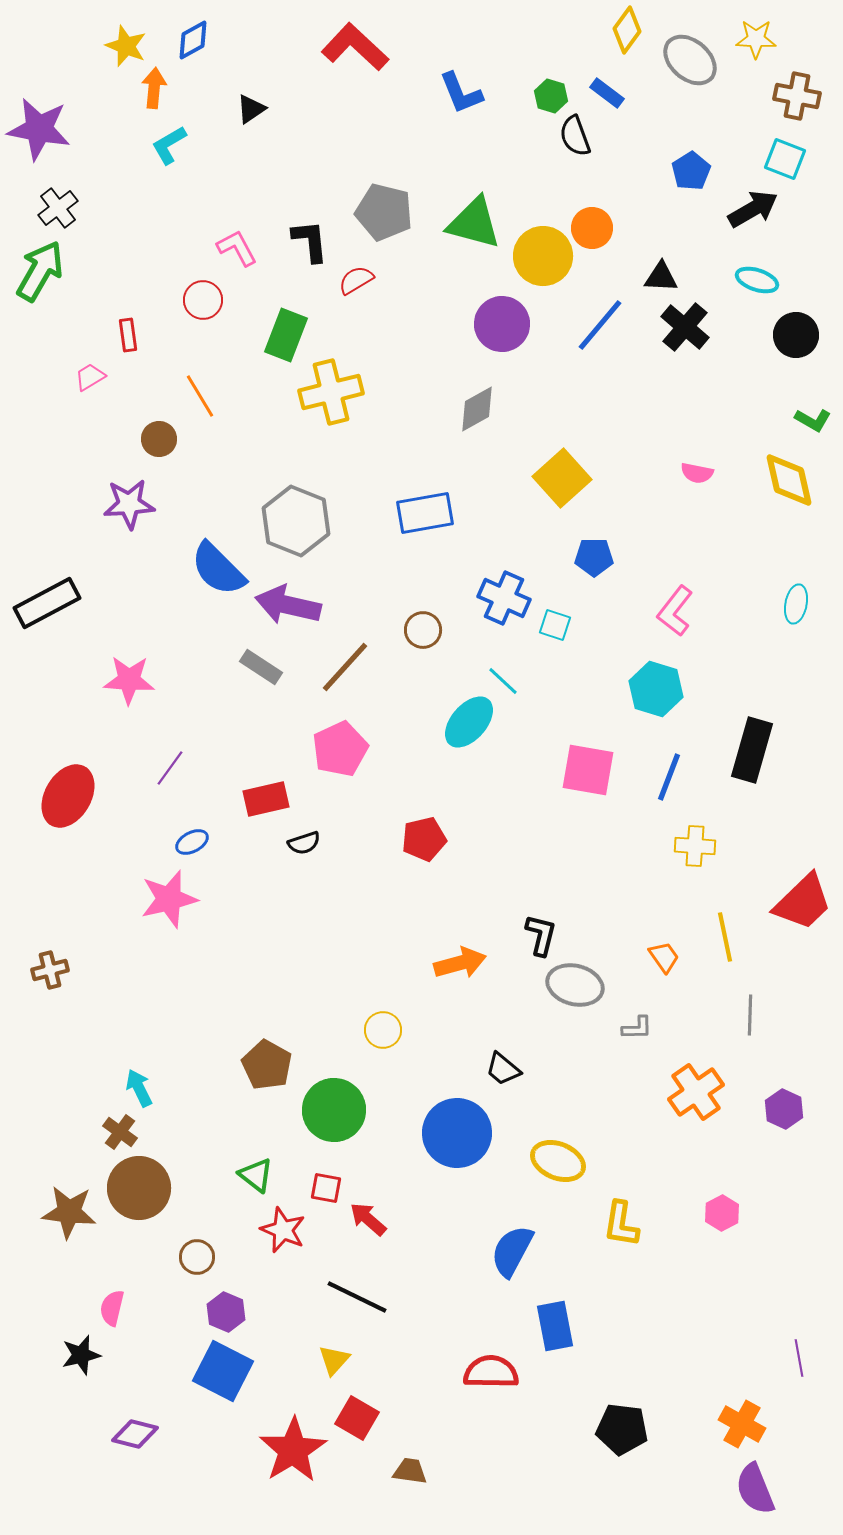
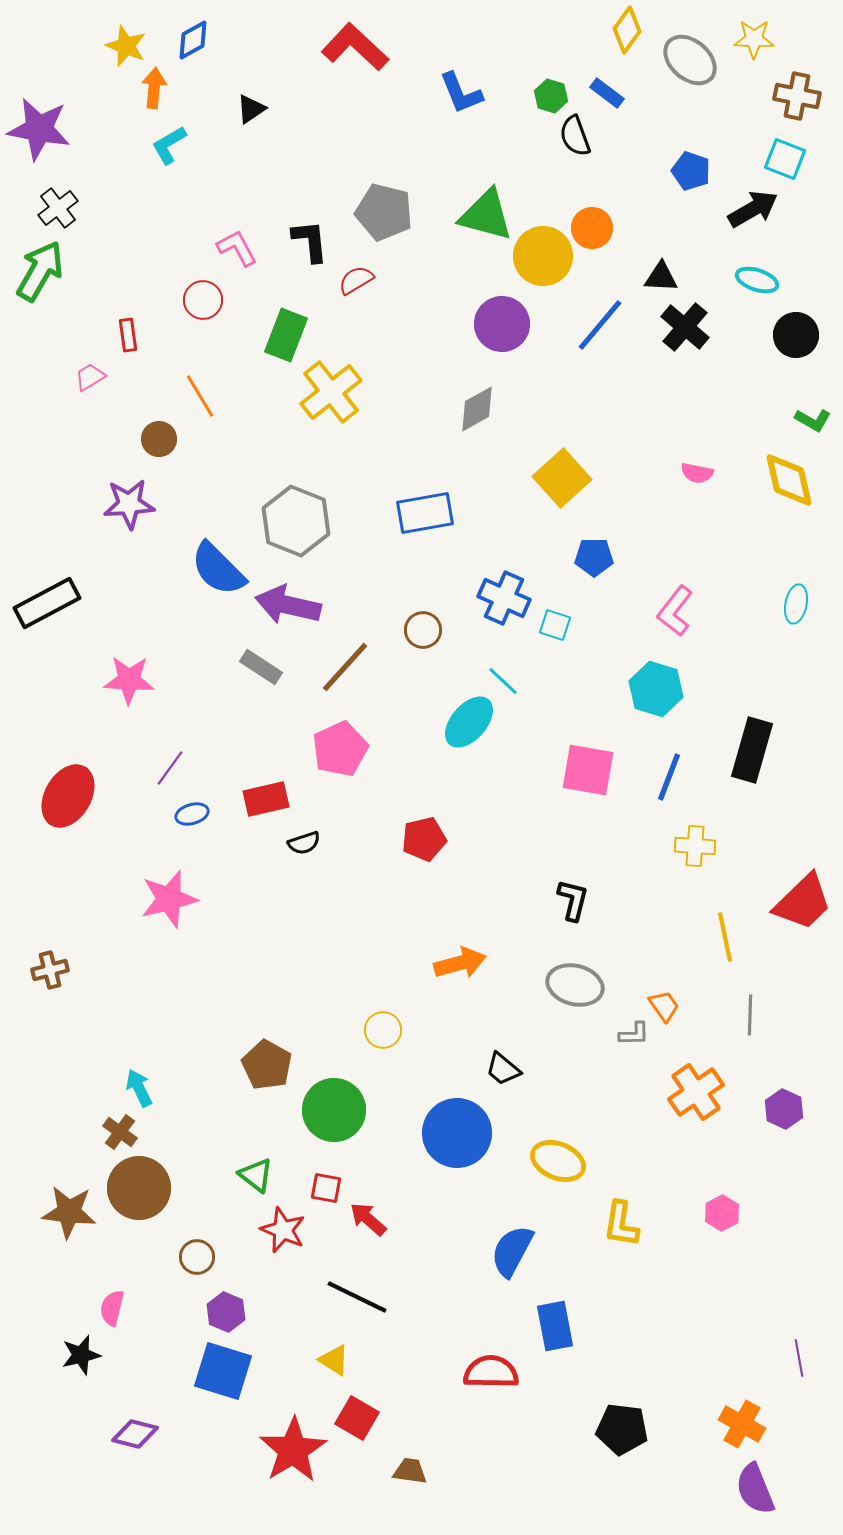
yellow star at (756, 39): moved 2 px left
blue pentagon at (691, 171): rotated 21 degrees counterclockwise
green triangle at (474, 223): moved 12 px right, 8 px up
yellow cross at (331, 392): rotated 24 degrees counterclockwise
blue ellipse at (192, 842): moved 28 px up; rotated 12 degrees clockwise
black L-shape at (541, 935): moved 32 px right, 35 px up
orange trapezoid at (664, 957): moved 49 px down
gray L-shape at (637, 1028): moved 3 px left, 6 px down
yellow triangle at (334, 1360): rotated 40 degrees counterclockwise
blue square at (223, 1371): rotated 10 degrees counterclockwise
